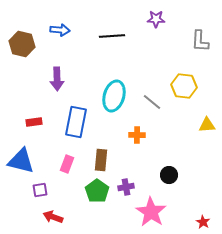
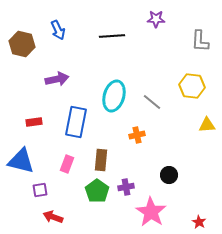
blue arrow: moved 2 px left; rotated 60 degrees clockwise
purple arrow: rotated 100 degrees counterclockwise
yellow hexagon: moved 8 px right
orange cross: rotated 14 degrees counterclockwise
red star: moved 4 px left
